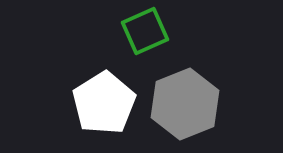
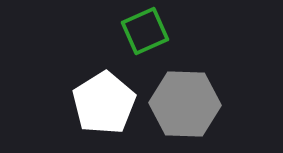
gray hexagon: rotated 24 degrees clockwise
